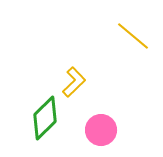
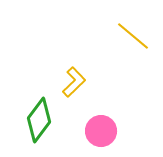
green diamond: moved 6 px left, 2 px down; rotated 9 degrees counterclockwise
pink circle: moved 1 px down
